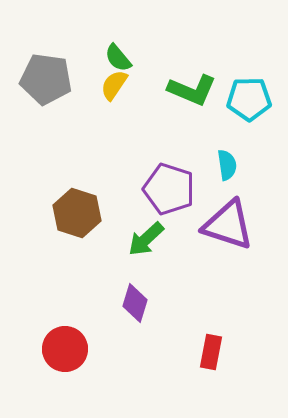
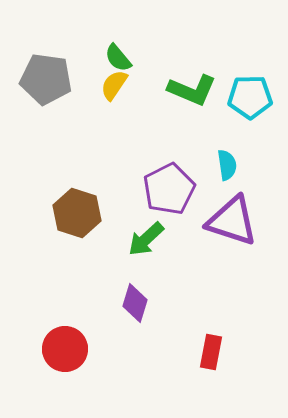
cyan pentagon: moved 1 px right, 2 px up
purple pentagon: rotated 27 degrees clockwise
purple triangle: moved 4 px right, 4 px up
